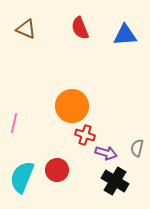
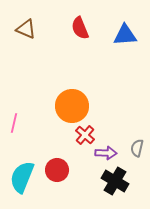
red cross: rotated 24 degrees clockwise
purple arrow: rotated 15 degrees counterclockwise
